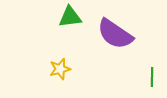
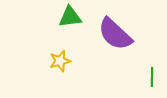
purple semicircle: rotated 9 degrees clockwise
yellow star: moved 8 px up
